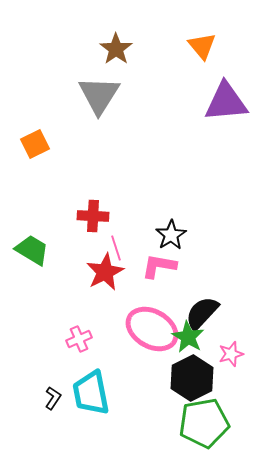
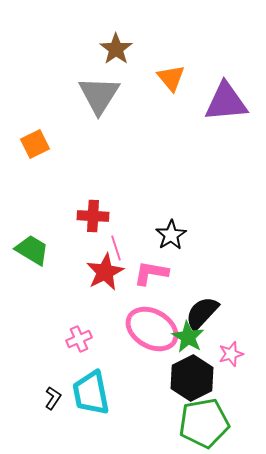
orange triangle: moved 31 px left, 32 px down
pink L-shape: moved 8 px left, 7 px down
